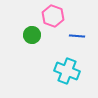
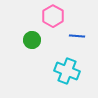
pink hexagon: rotated 10 degrees clockwise
green circle: moved 5 px down
